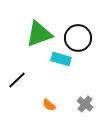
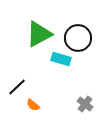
green triangle: rotated 8 degrees counterclockwise
black line: moved 7 px down
orange semicircle: moved 16 px left
